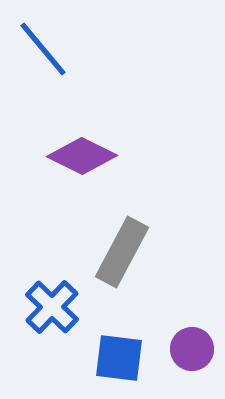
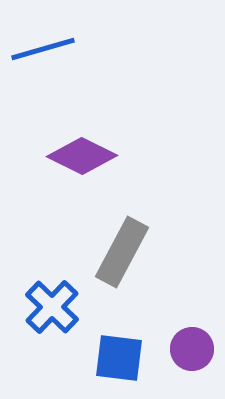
blue line: rotated 66 degrees counterclockwise
